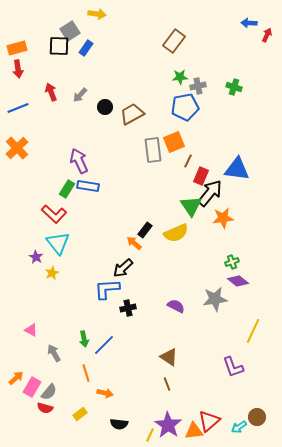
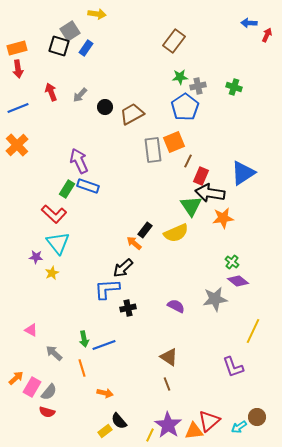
black square at (59, 46): rotated 15 degrees clockwise
blue pentagon at (185, 107): rotated 24 degrees counterclockwise
orange cross at (17, 148): moved 3 px up
blue triangle at (237, 169): moved 6 px right, 4 px down; rotated 40 degrees counterclockwise
blue rectangle at (88, 186): rotated 10 degrees clockwise
black arrow at (210, 193): rotated 120 degrees counterclockwise
purple star at (36, 257): rotated 24 degrees counterclockwise
green cross at (232, 262): rotated 32 degrees counterclockwise
blue line at (104, 345): rotated 25 degrees clockwise
gray arrow at (54, 353): rotated 18 degrees counterclockwise
orange line at (86, 373): moved 4 px left, 5 px up
red semicircle at (45, 408): moved 2 px right, 4 px down
yellow rectangle at (80, 414): moved 25 px right, 17 px down
black semicircle at (119, 424): moved 3 px up; rotated 42 degrees clockwise
